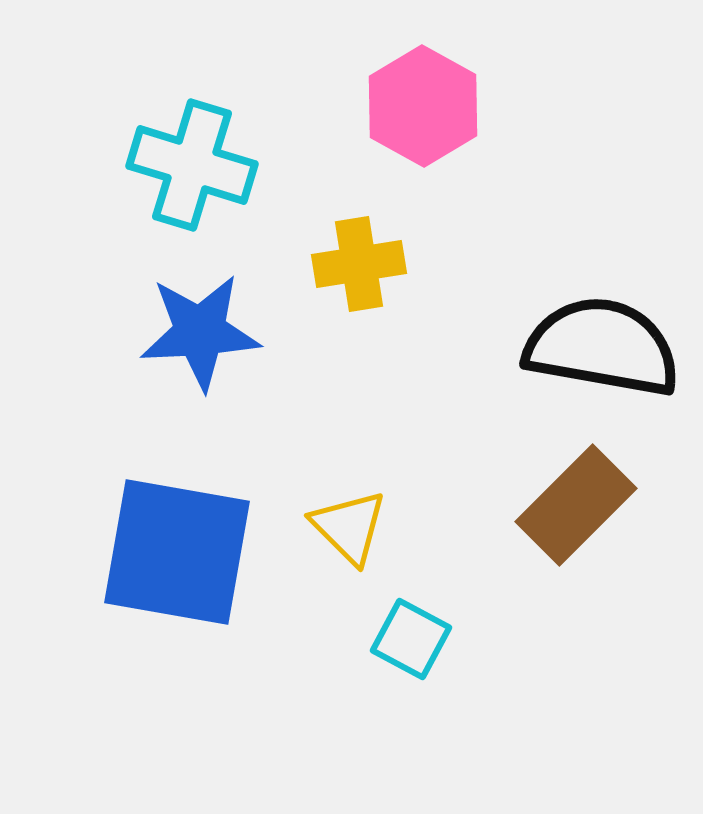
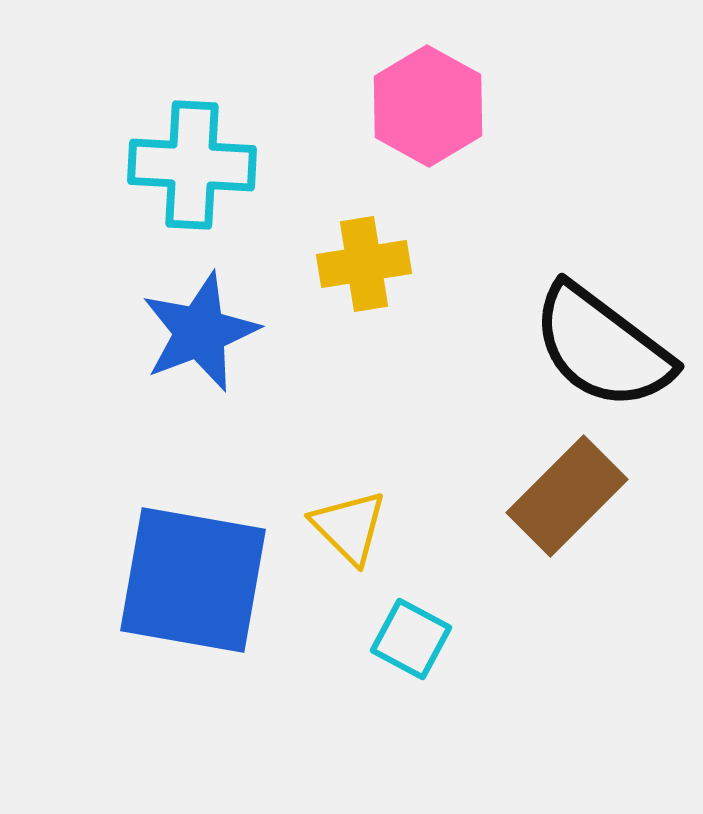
pink hexagon: moved 5 px right
cyan cross: rotated 14 degrees counterclockwise
yellow cross: moved 5 px right
blue star: rotated 18 degrees counterclockwise
black semicircle: rotated 153 degrees counterclockwise
brown rectangle: moved 9 px left, 9 px up
blue square: moved 16 px right, 28 px down
